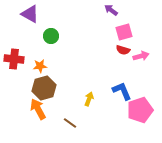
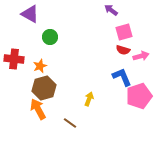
green circle: moved 1 px left, 1 px down
orange star: rotated 16 degrees counterclockwise
blue L-shape: moved 14 px up
pink pentagon: moved 1 px left, 14 px up
